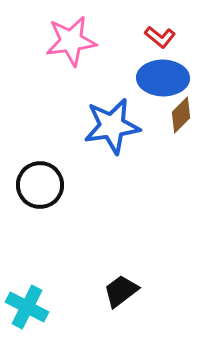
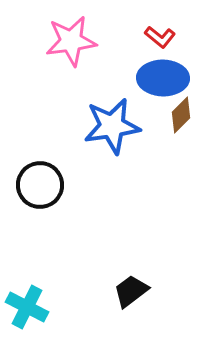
black trapezoid: moved 10 px right
